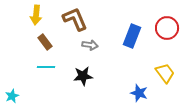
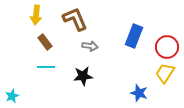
red circle: moved 19 px down
blue rectangle: moved 2 px right
gray arrow: moved 1 px down
yellow trapezoid: rotated 110 degrees counterclockwise
